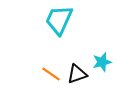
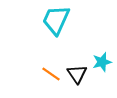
cyan trapezoid: moved 3 px left
black triangle: rotated 45 degrees counterclockwise
